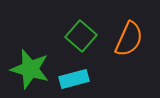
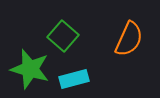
green square: moved 18 px left
